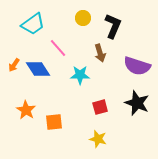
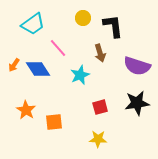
black L-shape: rotated 30 degrees counterclockwise
cyan star: rotated 24 degrees counterclockwise
black star: rotated 30 degrees counterclockwise
yellow star: rotated 12 degrees counterclockwise
